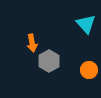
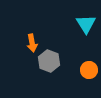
cyan triangle: rotated 10 degrees clockwise
gray hexagon: rotated 10 degrees counterclockwise
